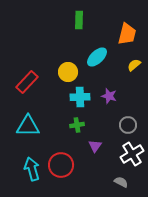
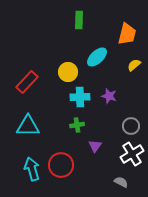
gray circle: moved 3 px right, 1 px down
